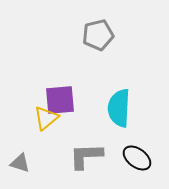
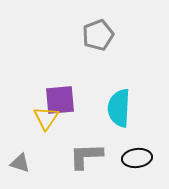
gray pentagon: rotated 8 degrees counterclockwise
yellow triangle: rotated 16 degrees counterclockwise
black ellipse: rotated 44 degrees counterclockwise
